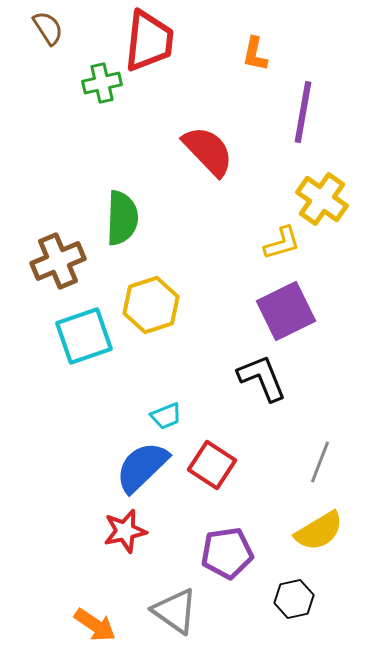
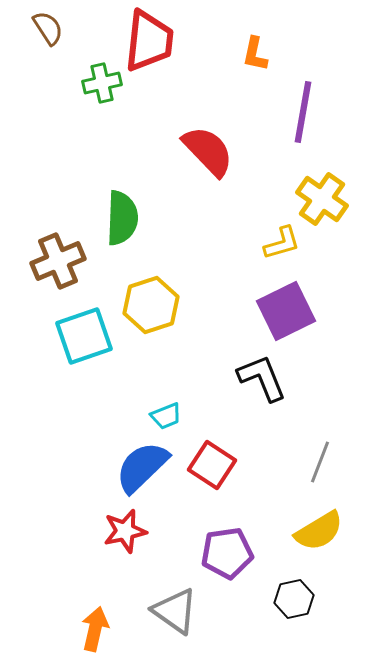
orange arrow: moved 4 px down; rotated 111 degrees counterclockwise
